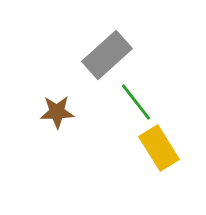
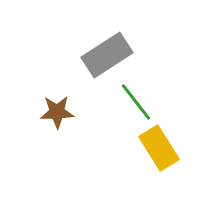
gray rectangle: rotated 9 degrees clockwise
